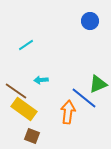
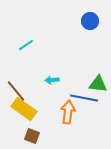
cyan arrow: moved 11 px right
green triangle: rotated 30 degrees clockwise
brown line: rotated 15 degrees clockwise
blue line: rotated 28 degrees counterclockwise
